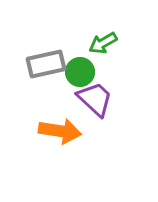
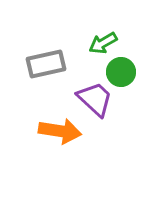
green circle: moved 41 px right
